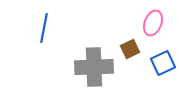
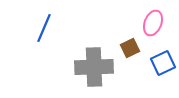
blue line: rotated 12 degrees clockwise
brown square: moved 1 px up
